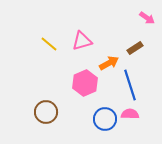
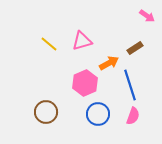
pink arrow: moved 2 px up
pink semicircle: moved 3 px right, 2 px down; rotated 108 degrees clockwise
blue circle: moved 7 px left, 5 px up
